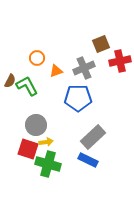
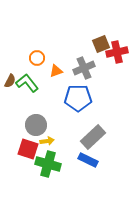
red cross: moved 3 px left, 9 px up
green L-shape: moved 3 px up; rotated 10 degrees counterclockwise
yellow arrow: moved 1 px right, 1 px up
